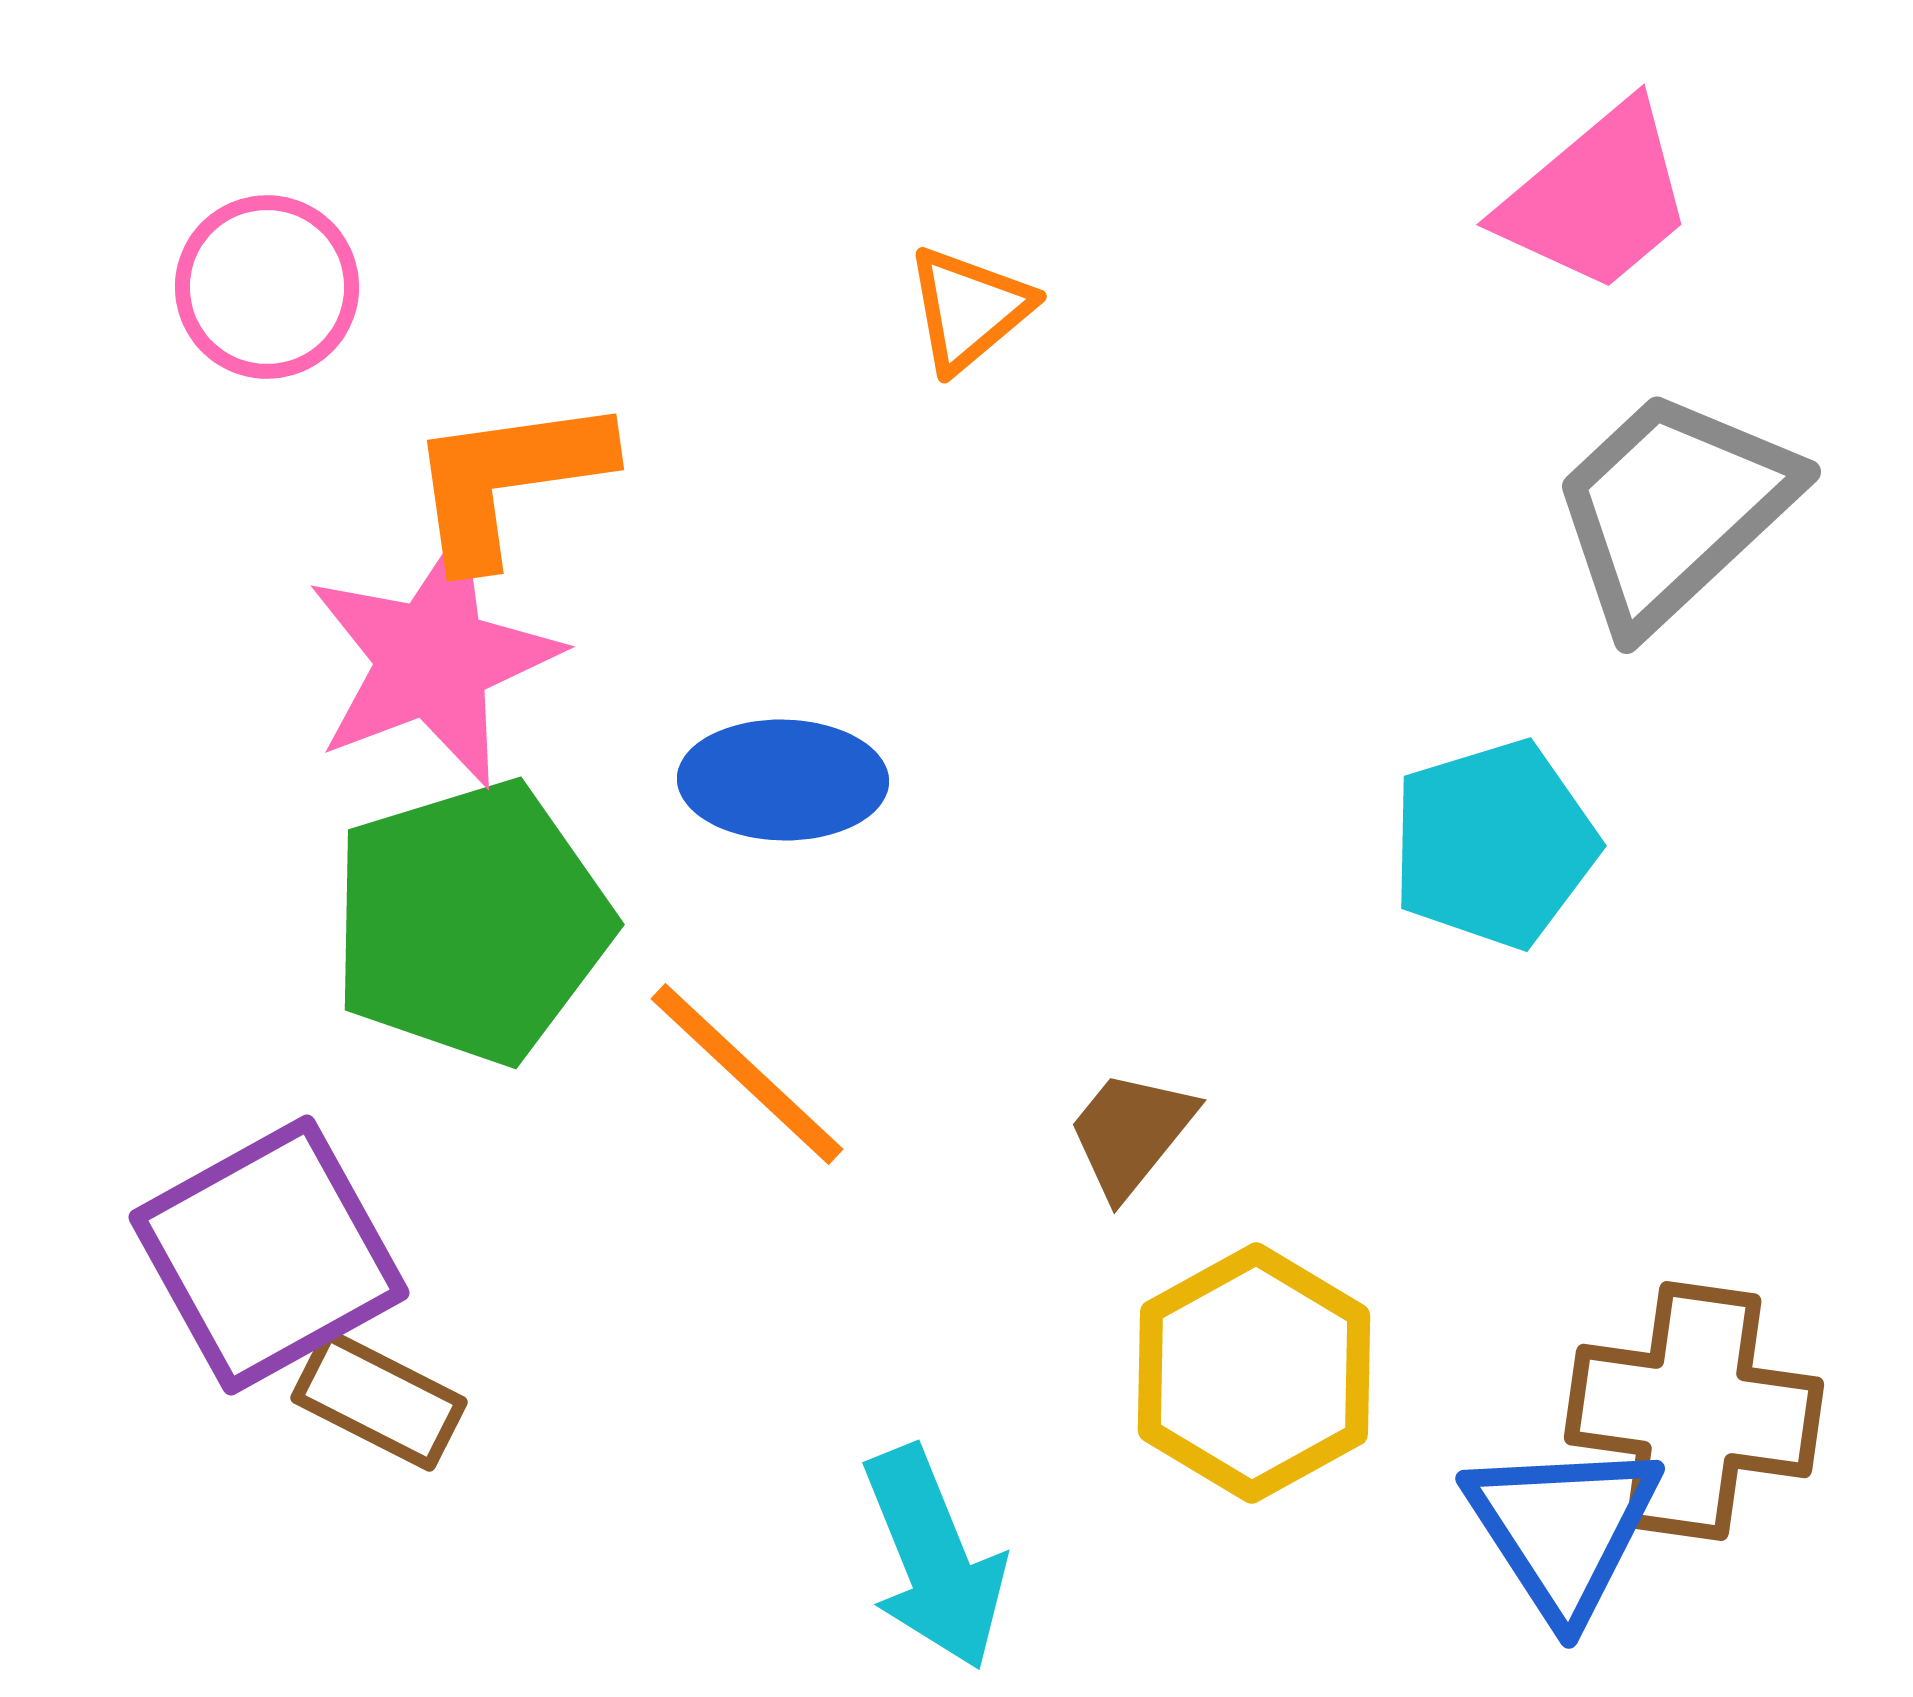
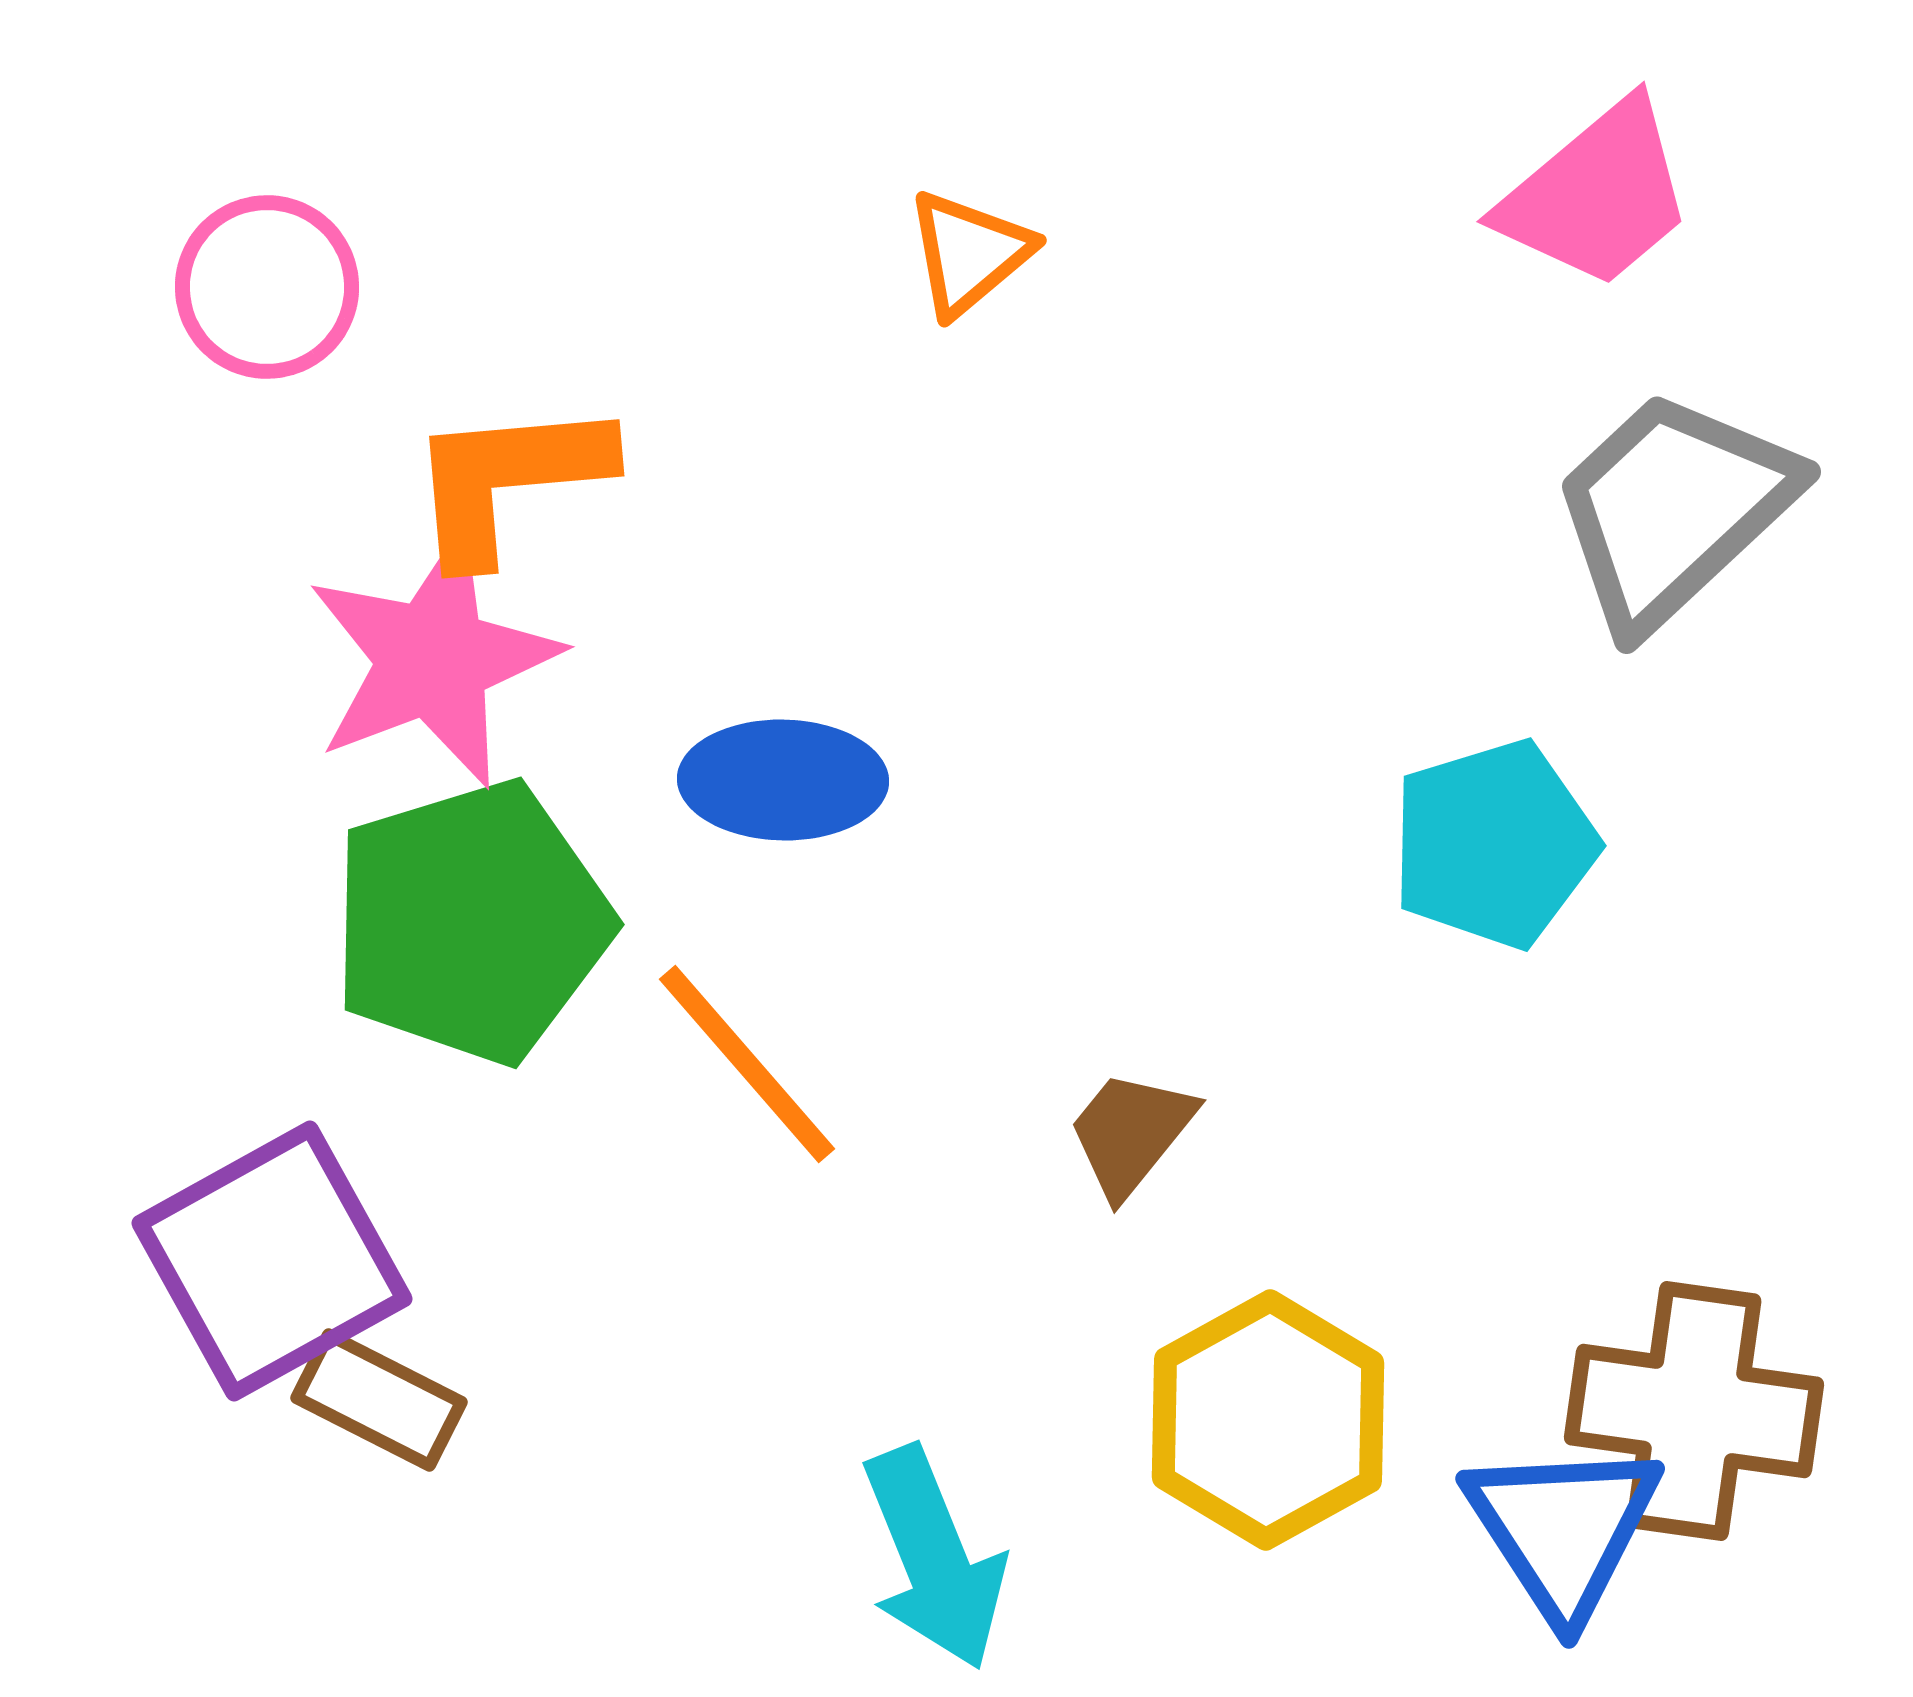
pink trapezoid: moved 3 px up
orange triangle: moved 56 px up
orange L-shape: rotated 3 degrees clockwise
orange line: moved 10 px up; rotated 6 degrees clockwise
purple square: moved 3 px right, 6 px down
yellow hexagon: moved 14 px right, 47 px down
